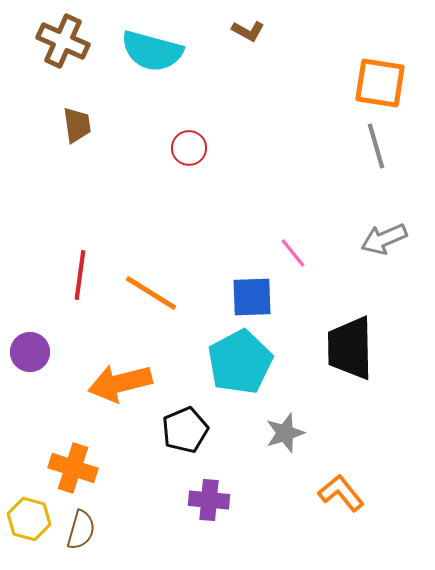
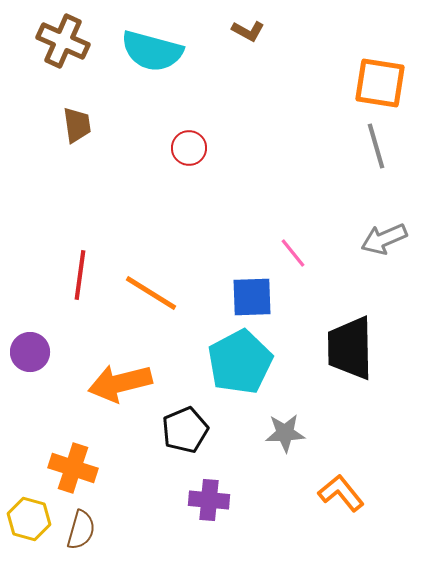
gray star: rotated 15 degrees clockwise
